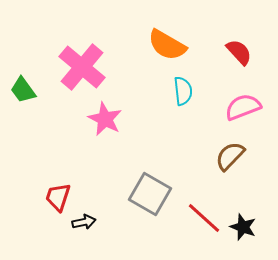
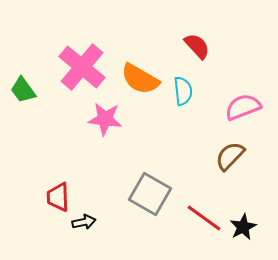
orange semicircle: moved 27 px left, 34 px down
red semicircle: moved 42 px left, 6 px up
pink star: rotated 20 degrees counterclockwise
red trapezoid: rotated 20 degrees counterclockwise
red line: rotated 6 degrees counterclockwise
black star: rotated 24 degrees clockwise
